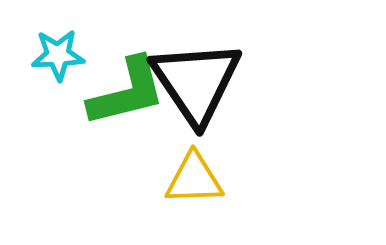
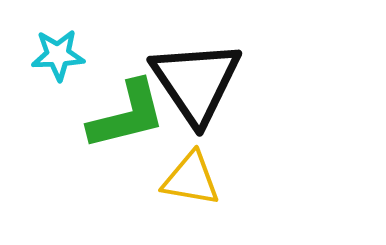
green L-shape: moved 23 px down
yellow triangle: moved 3 px left; rotated 12 degrees clockwise
